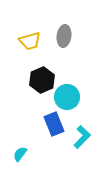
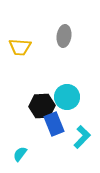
yellow trapezoid: moved 10 px left, 6 px down; rotated 20 degrees clockwise
black hexagon: moved 26 px down; rotated 20 degrees clockwise
